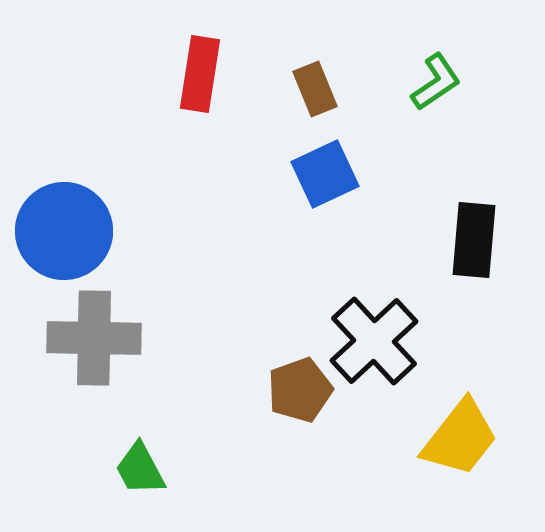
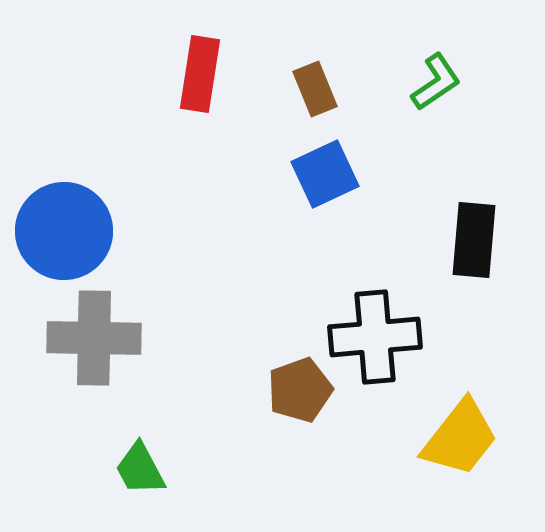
black cross: moved 1 px right, 4 px up; rotated 38 degrees clockwise
